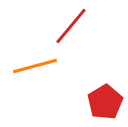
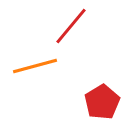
red pentagon: moved 3 px left
